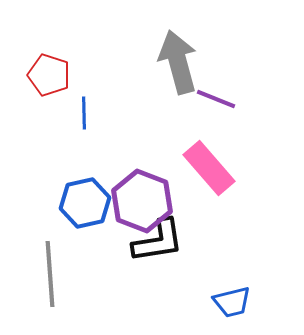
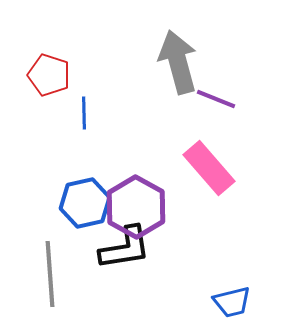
purple hexagon: moved 6 px left, 6 px down; rotated 8 degrees clockwise
black L-shape: moved 33 px left, 7 px down
